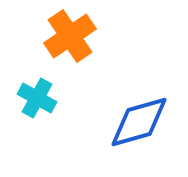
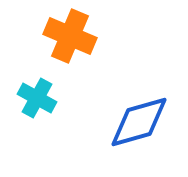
orange cross: rotated 33 degrees counterclockwise
